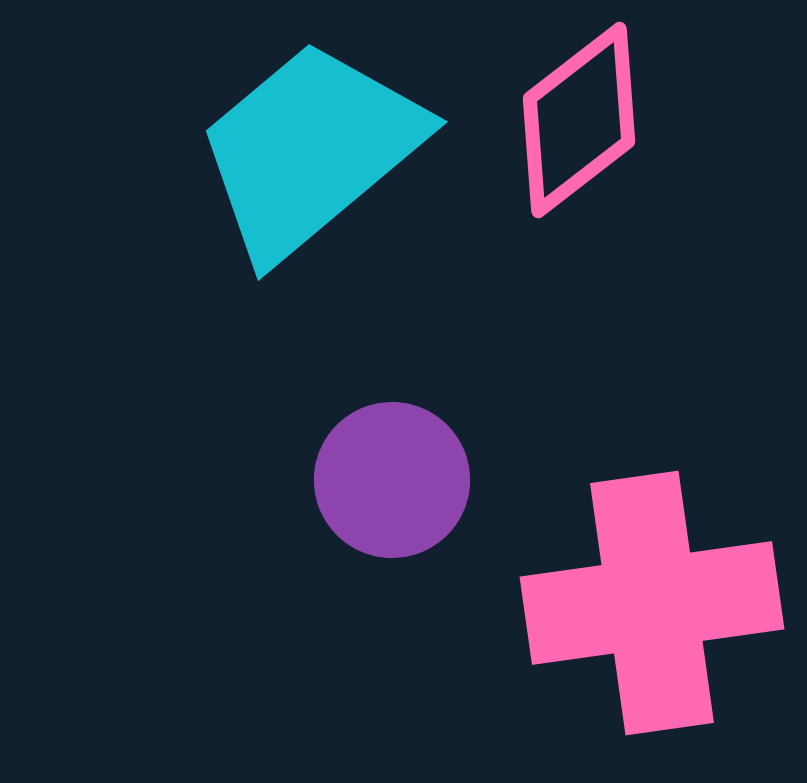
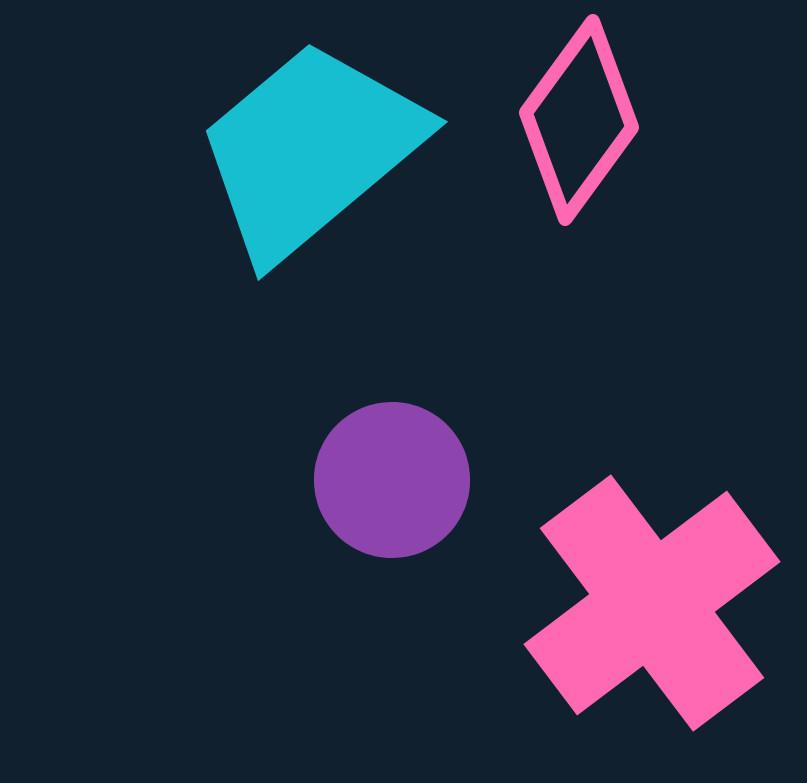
pink diamond: rotated 16 degrees counterclockwise
pink cross: rotated 29 degrees counterclockwise
